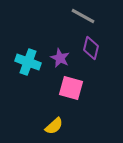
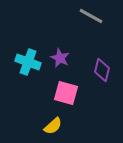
gray line: moved 8 px right
purple diamond: moved 11 px right, 22 px down
pink square: moved 5 px left, 5 px down
yellow semicircle: moved 1 px left
